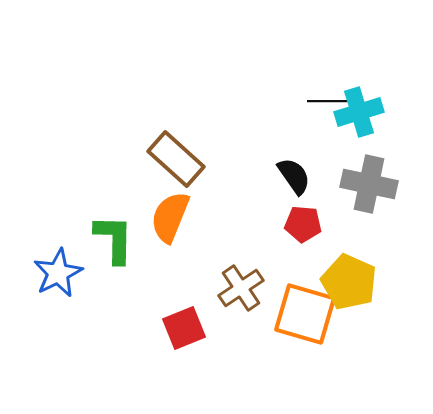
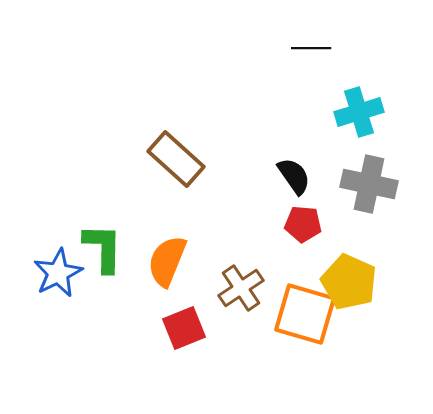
black line: moved 16 px left, 53 px up
orange semicircle: moved 3 px left, 44 px down
green L-shape: moved 11 px left, 9 px down
